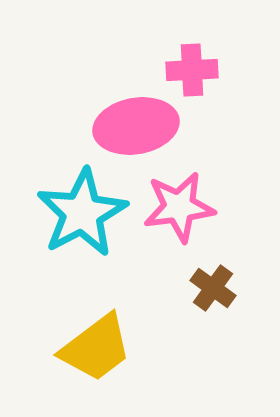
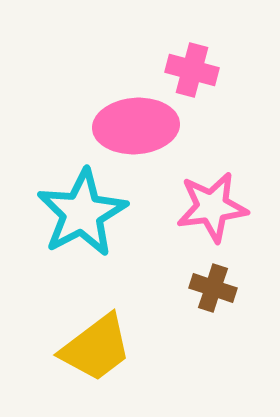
pink cross: rotated 18 degrees clockwise
pink ellipse: rotated 6 degrees clockwise
pink star: moved 33 px right
brown cross: rotated 18 degrees counterclockwise
